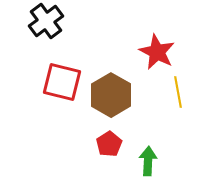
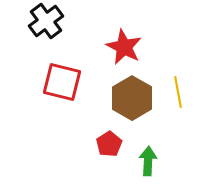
red star: moved 33 px left, 5 px up
brown hexagon: moved 21 px right, 3 px down
